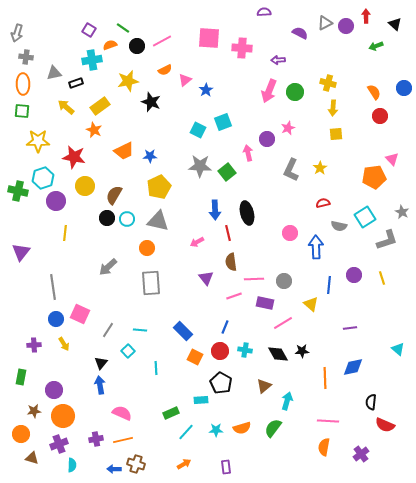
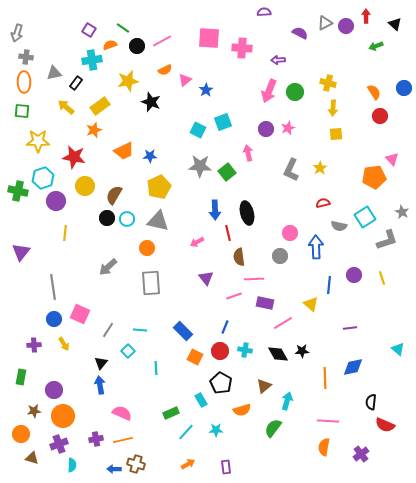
black rectangle at (76, 83): rotated 32 degrees counterclockwise
orange ellipse at (23, 84): moved 1 px right, 2 px up
orange star at (94, 130): rotated 28 degrees clockwise
purple circle at (267, 139): moved 1 px left, 10 px up
brown semicircle at (231, 262): moved 8 px right, 5 px up
gray circle at (284, 281): moved 4 px left, 25 px up
blue circle at (56, 319): moved 2 px left
cyan rectangle at (201, 400): rotated 64 degrees clockwise
orange semicircle at (242, 428): moved 18 px up
orange arrow at (184, 464): moved 4 px right
